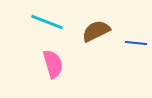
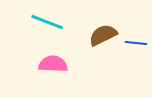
brown semicircle: moved 7 px right, 4 px down
pink semicircle: rotated 72 degrees counterclockwise
